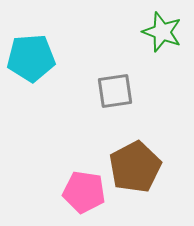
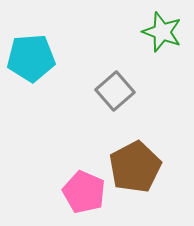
gray square: rotated 33 degrees counterclockwise
pink pentagon: rotated 15 degrees clockwise
